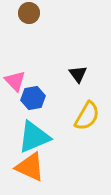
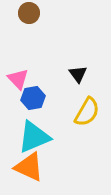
pink triangle: moved 3 px right, 2 px up
yellow semicircle: moved 4 px up
orange triangle: moved 1 px left
